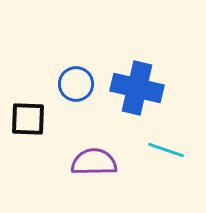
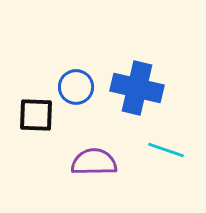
blue circle: moved 3 px down
black square: moved 8 px right, 4 px up
